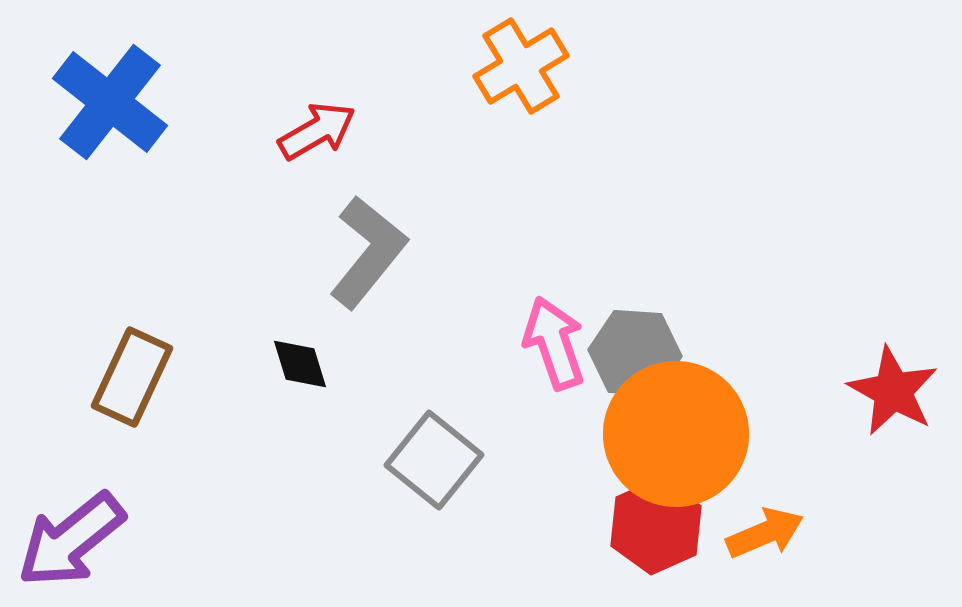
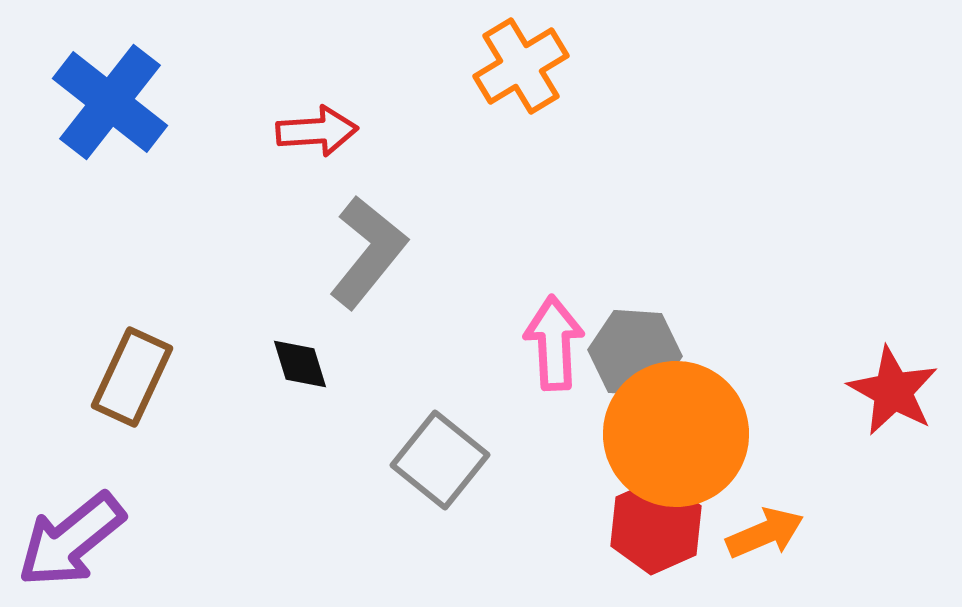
red arrow: rotated 26 degrees clockwise
pink arrow: rotated 16 degrees clockwise
gray square: moved 6 px right
